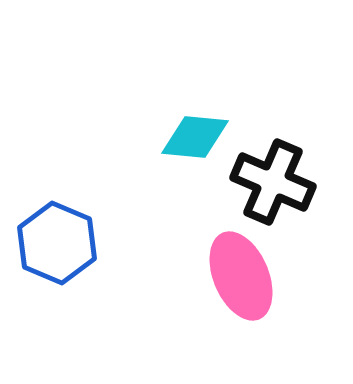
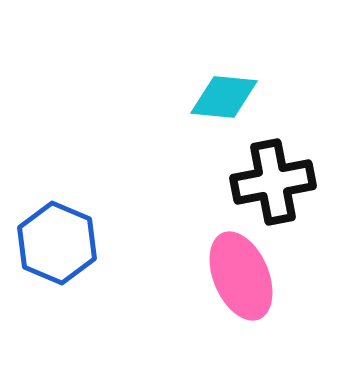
cyan diamond: moved 29 px right, 40 px up
black cross: rotated 34 degrees counterclockwise
